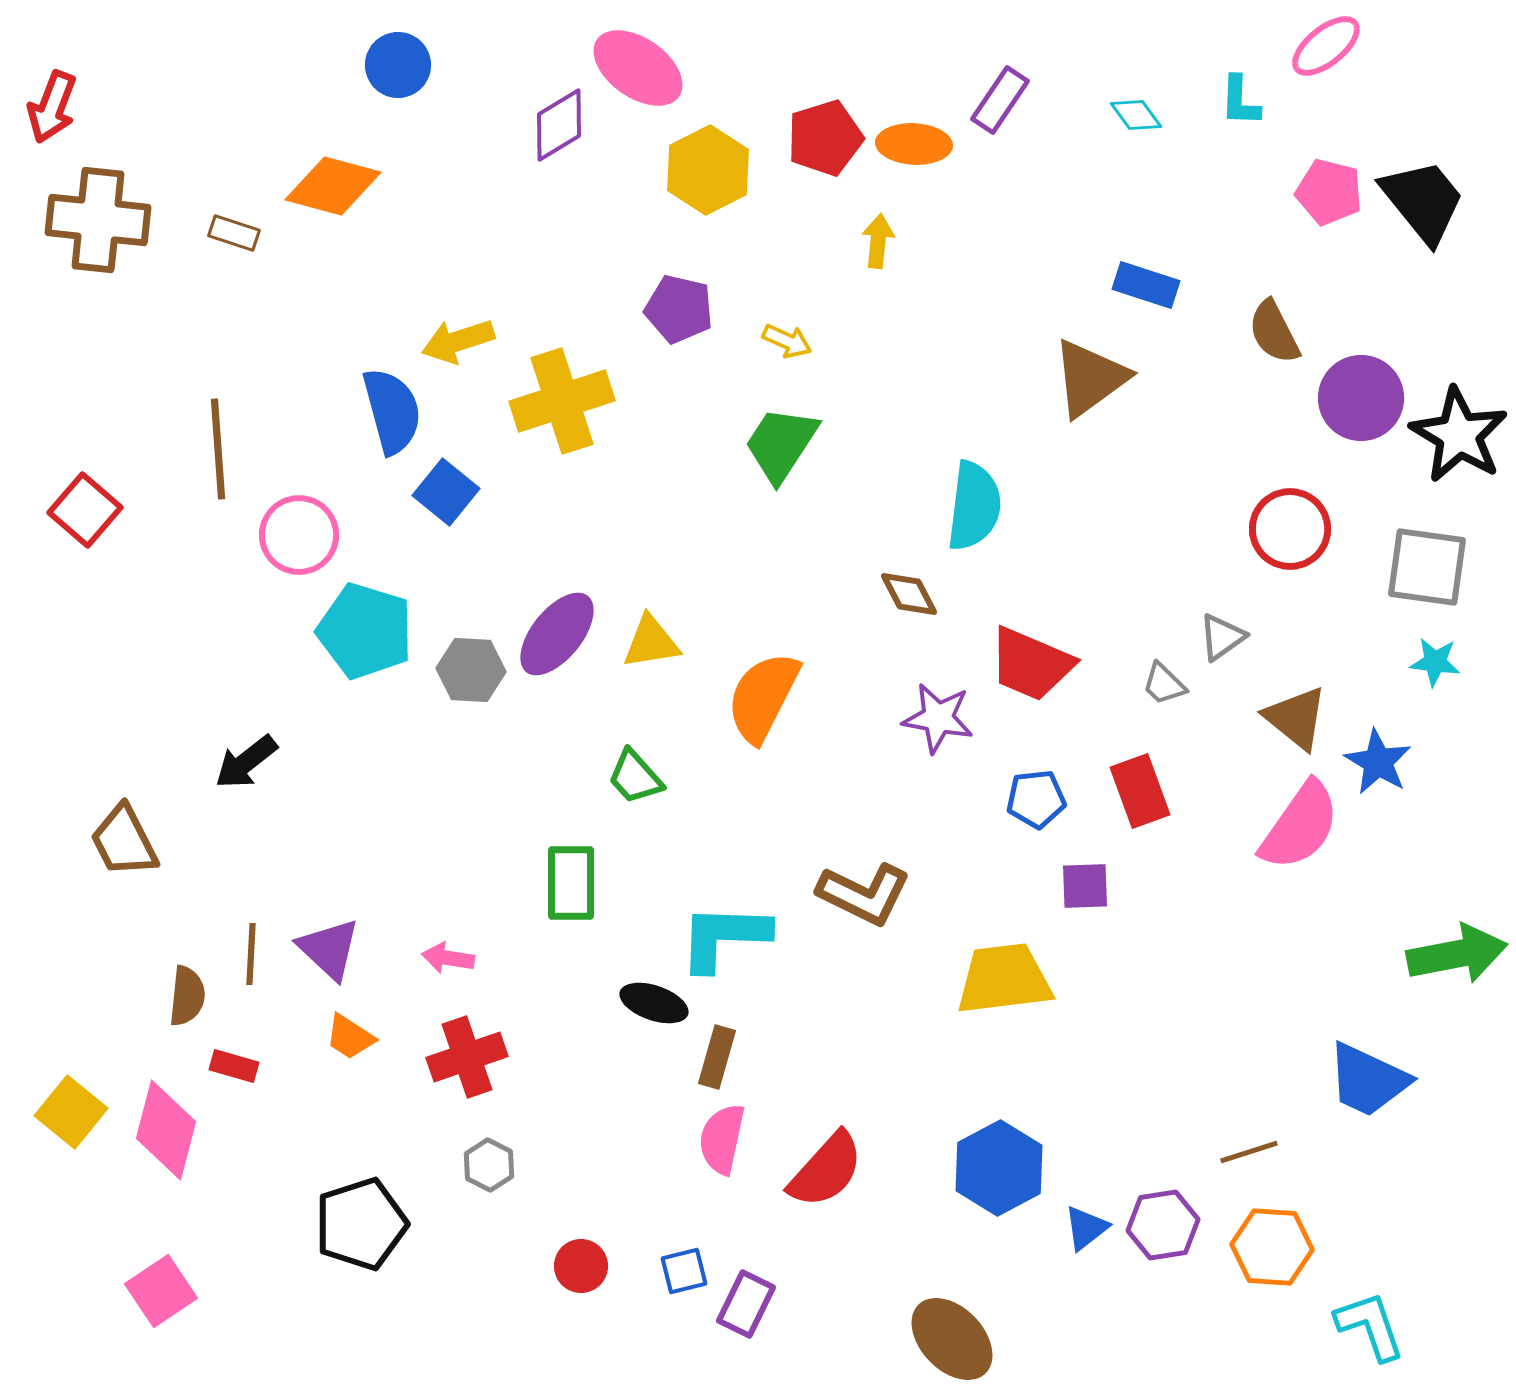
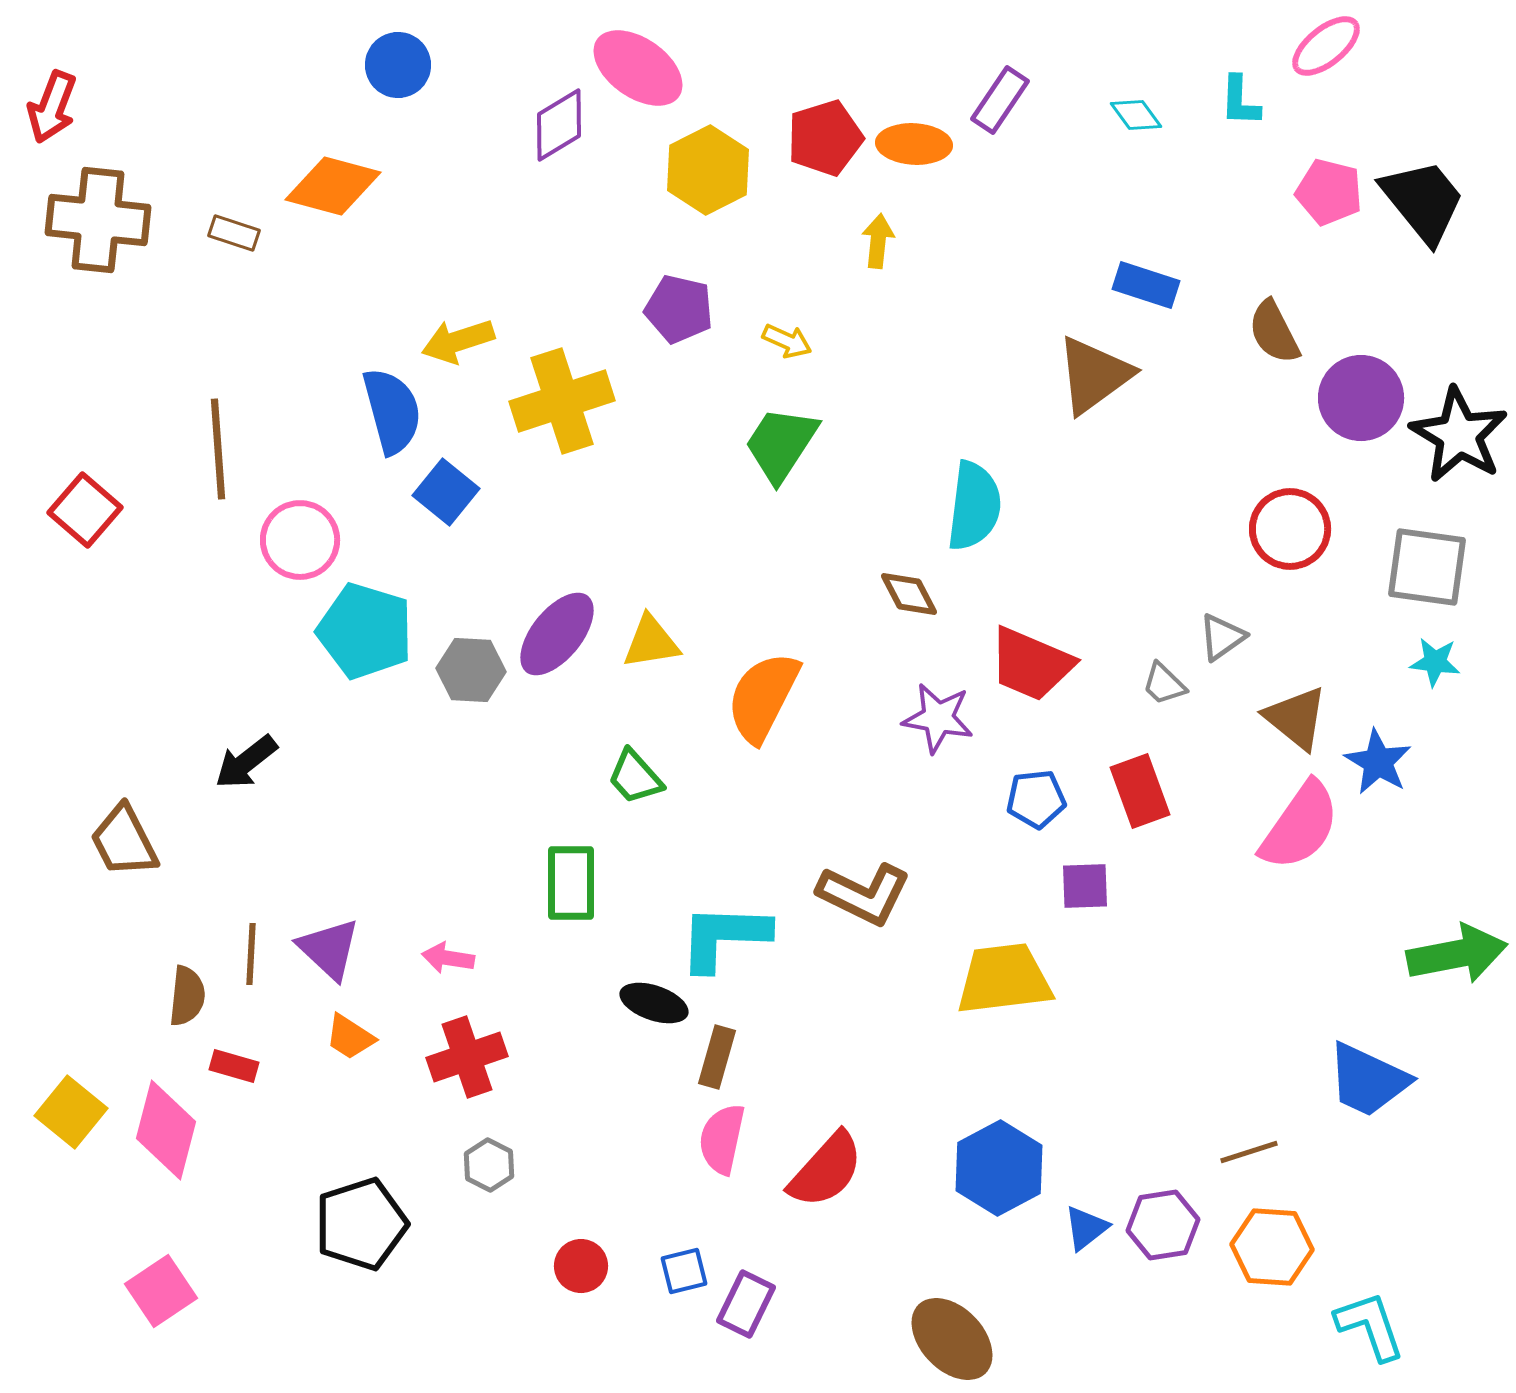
brown triangle at (1090, 378): moved 4 px right, 3 px up
pink circle at (299, 535): moved 1 px right, 5 px down
